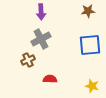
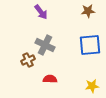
purple arrow: rotated 35 degrees counterclockwise
gray cross: moved 4 px right, 6 px down; rotated 36 degrees counterclockwise
yellow star: rotated 24 degrees counterclockwise
